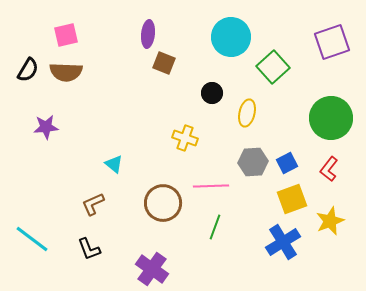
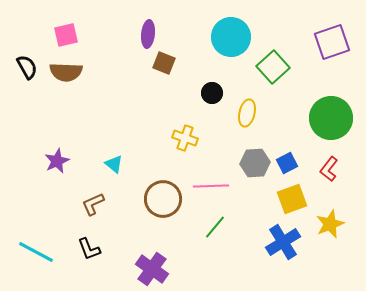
black semicircle: moved 1 px left, 3 px up; rotated 60 degrees counterclockwise
purple star: moved 11 px right, 34 px down; rotated 20 degrees counterclockwise
gray hexagon: moved 2 px right, 1 px down
brown circle: moved 4 px up
yellow star: moved 3 px down
green line: rotated 20 degrees clockwise
cyan line: moved 4 px right, 13 px down; rotated 9 degrees counterclockwise
